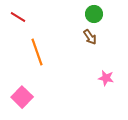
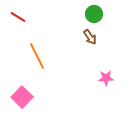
orange line: moved 4 px down; rotated 8 degrees counterclockwise
pink star: rotated 14 degrees counterclockwise
